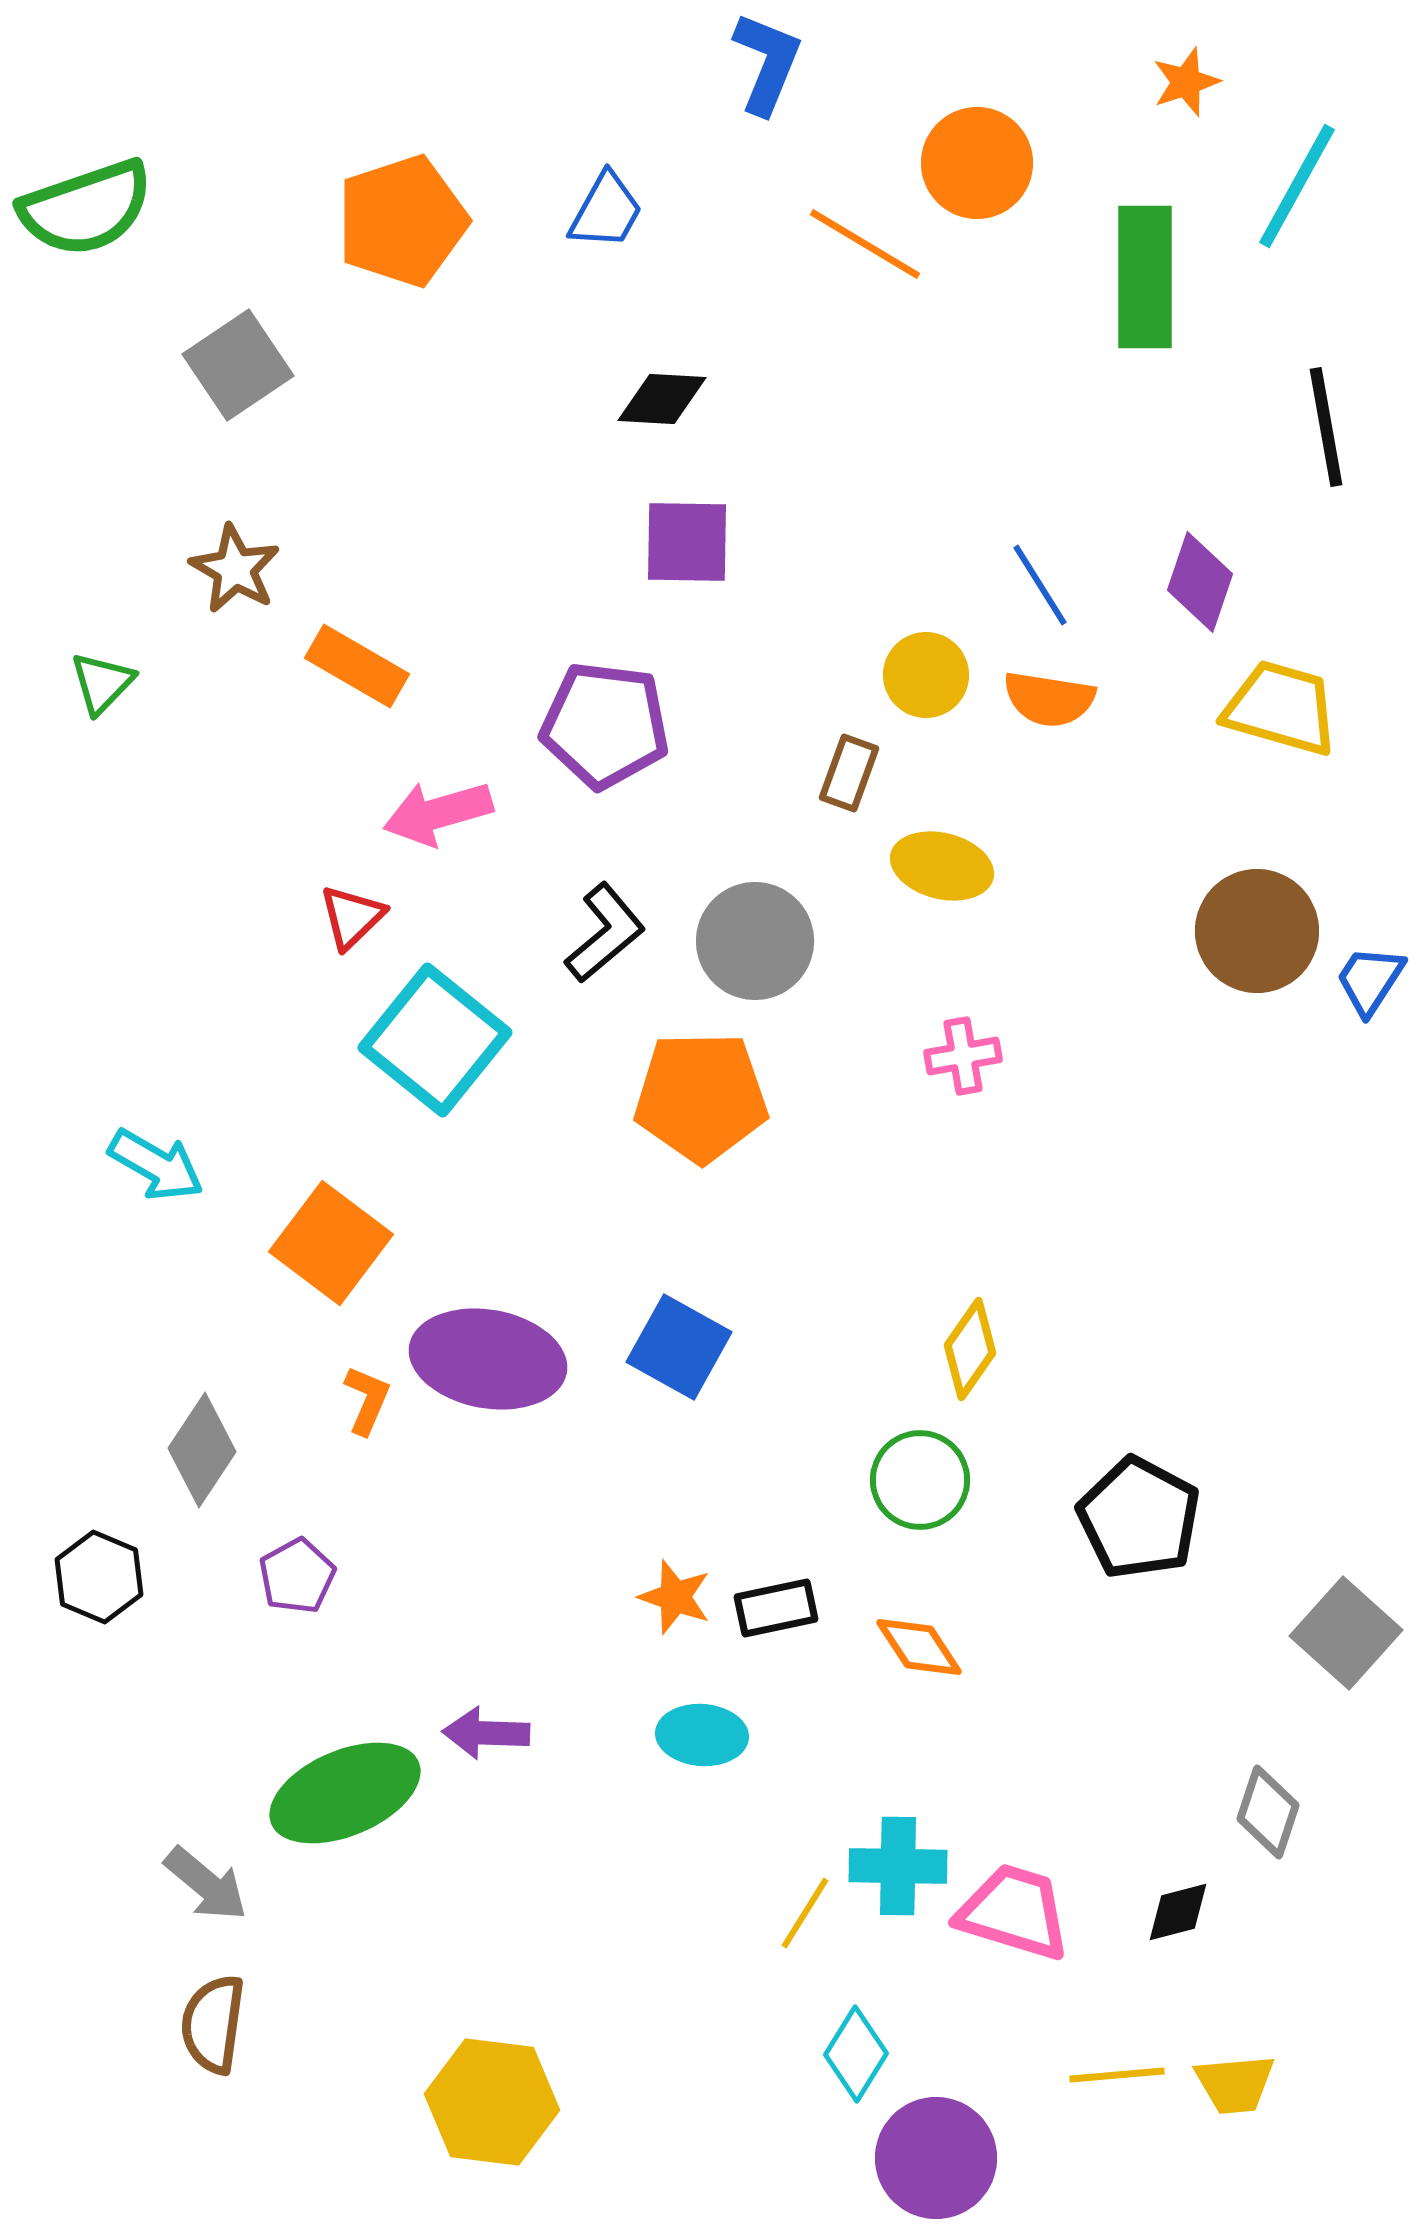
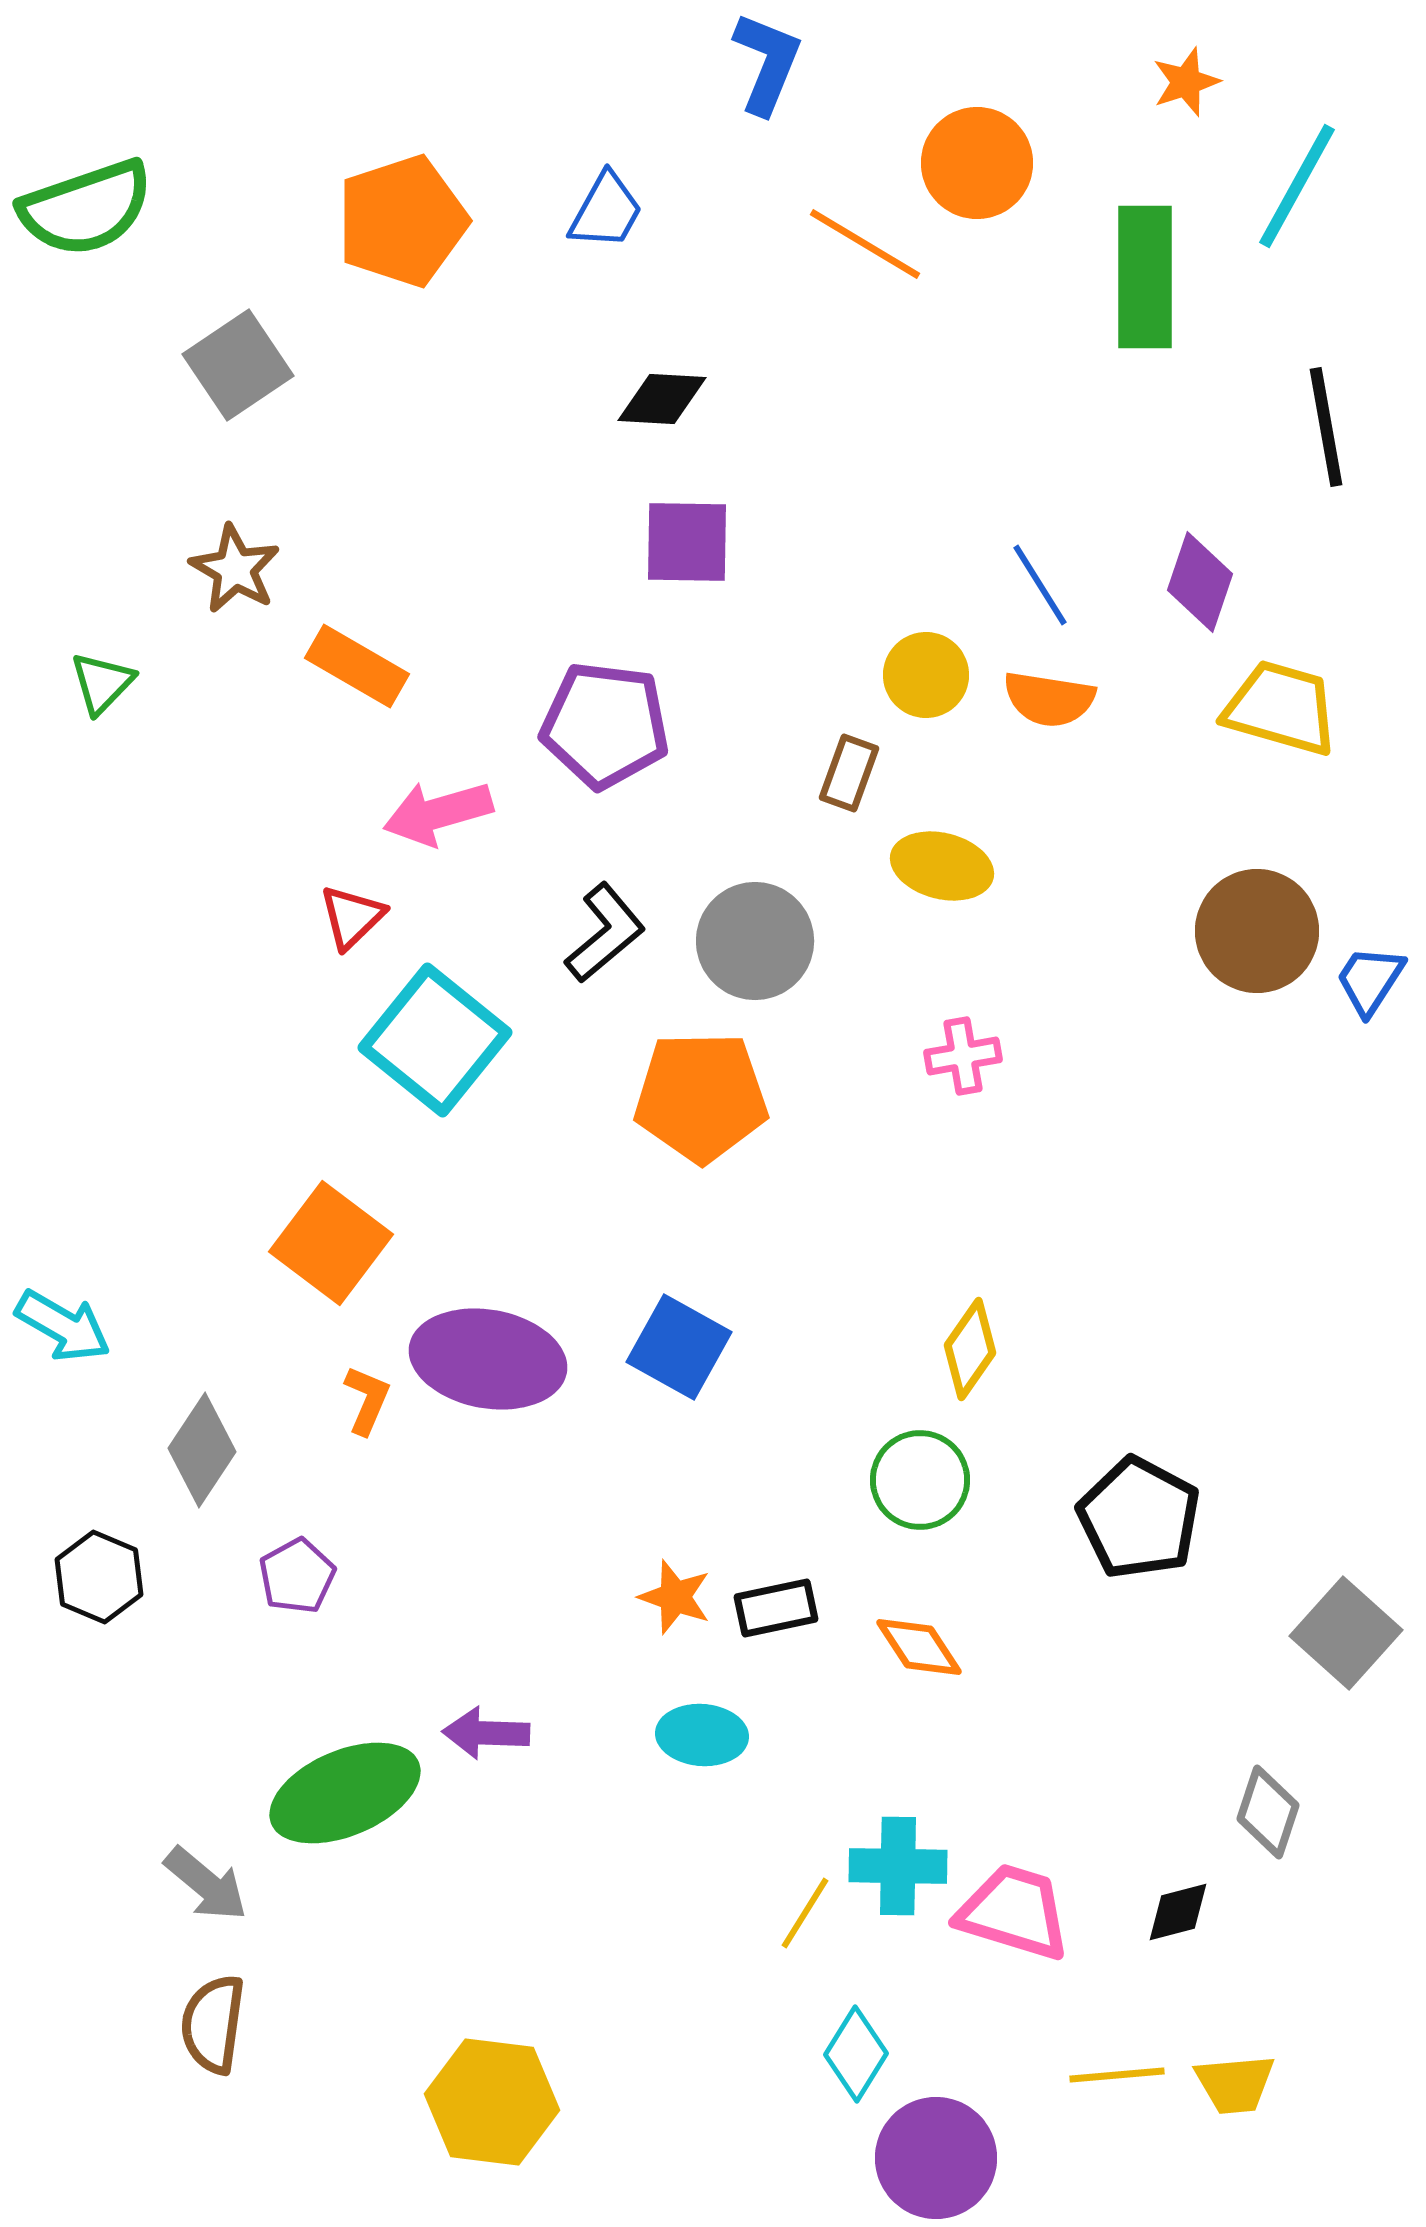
cyan arrow at (156, 1165): moved 93 px left, 161 px down
